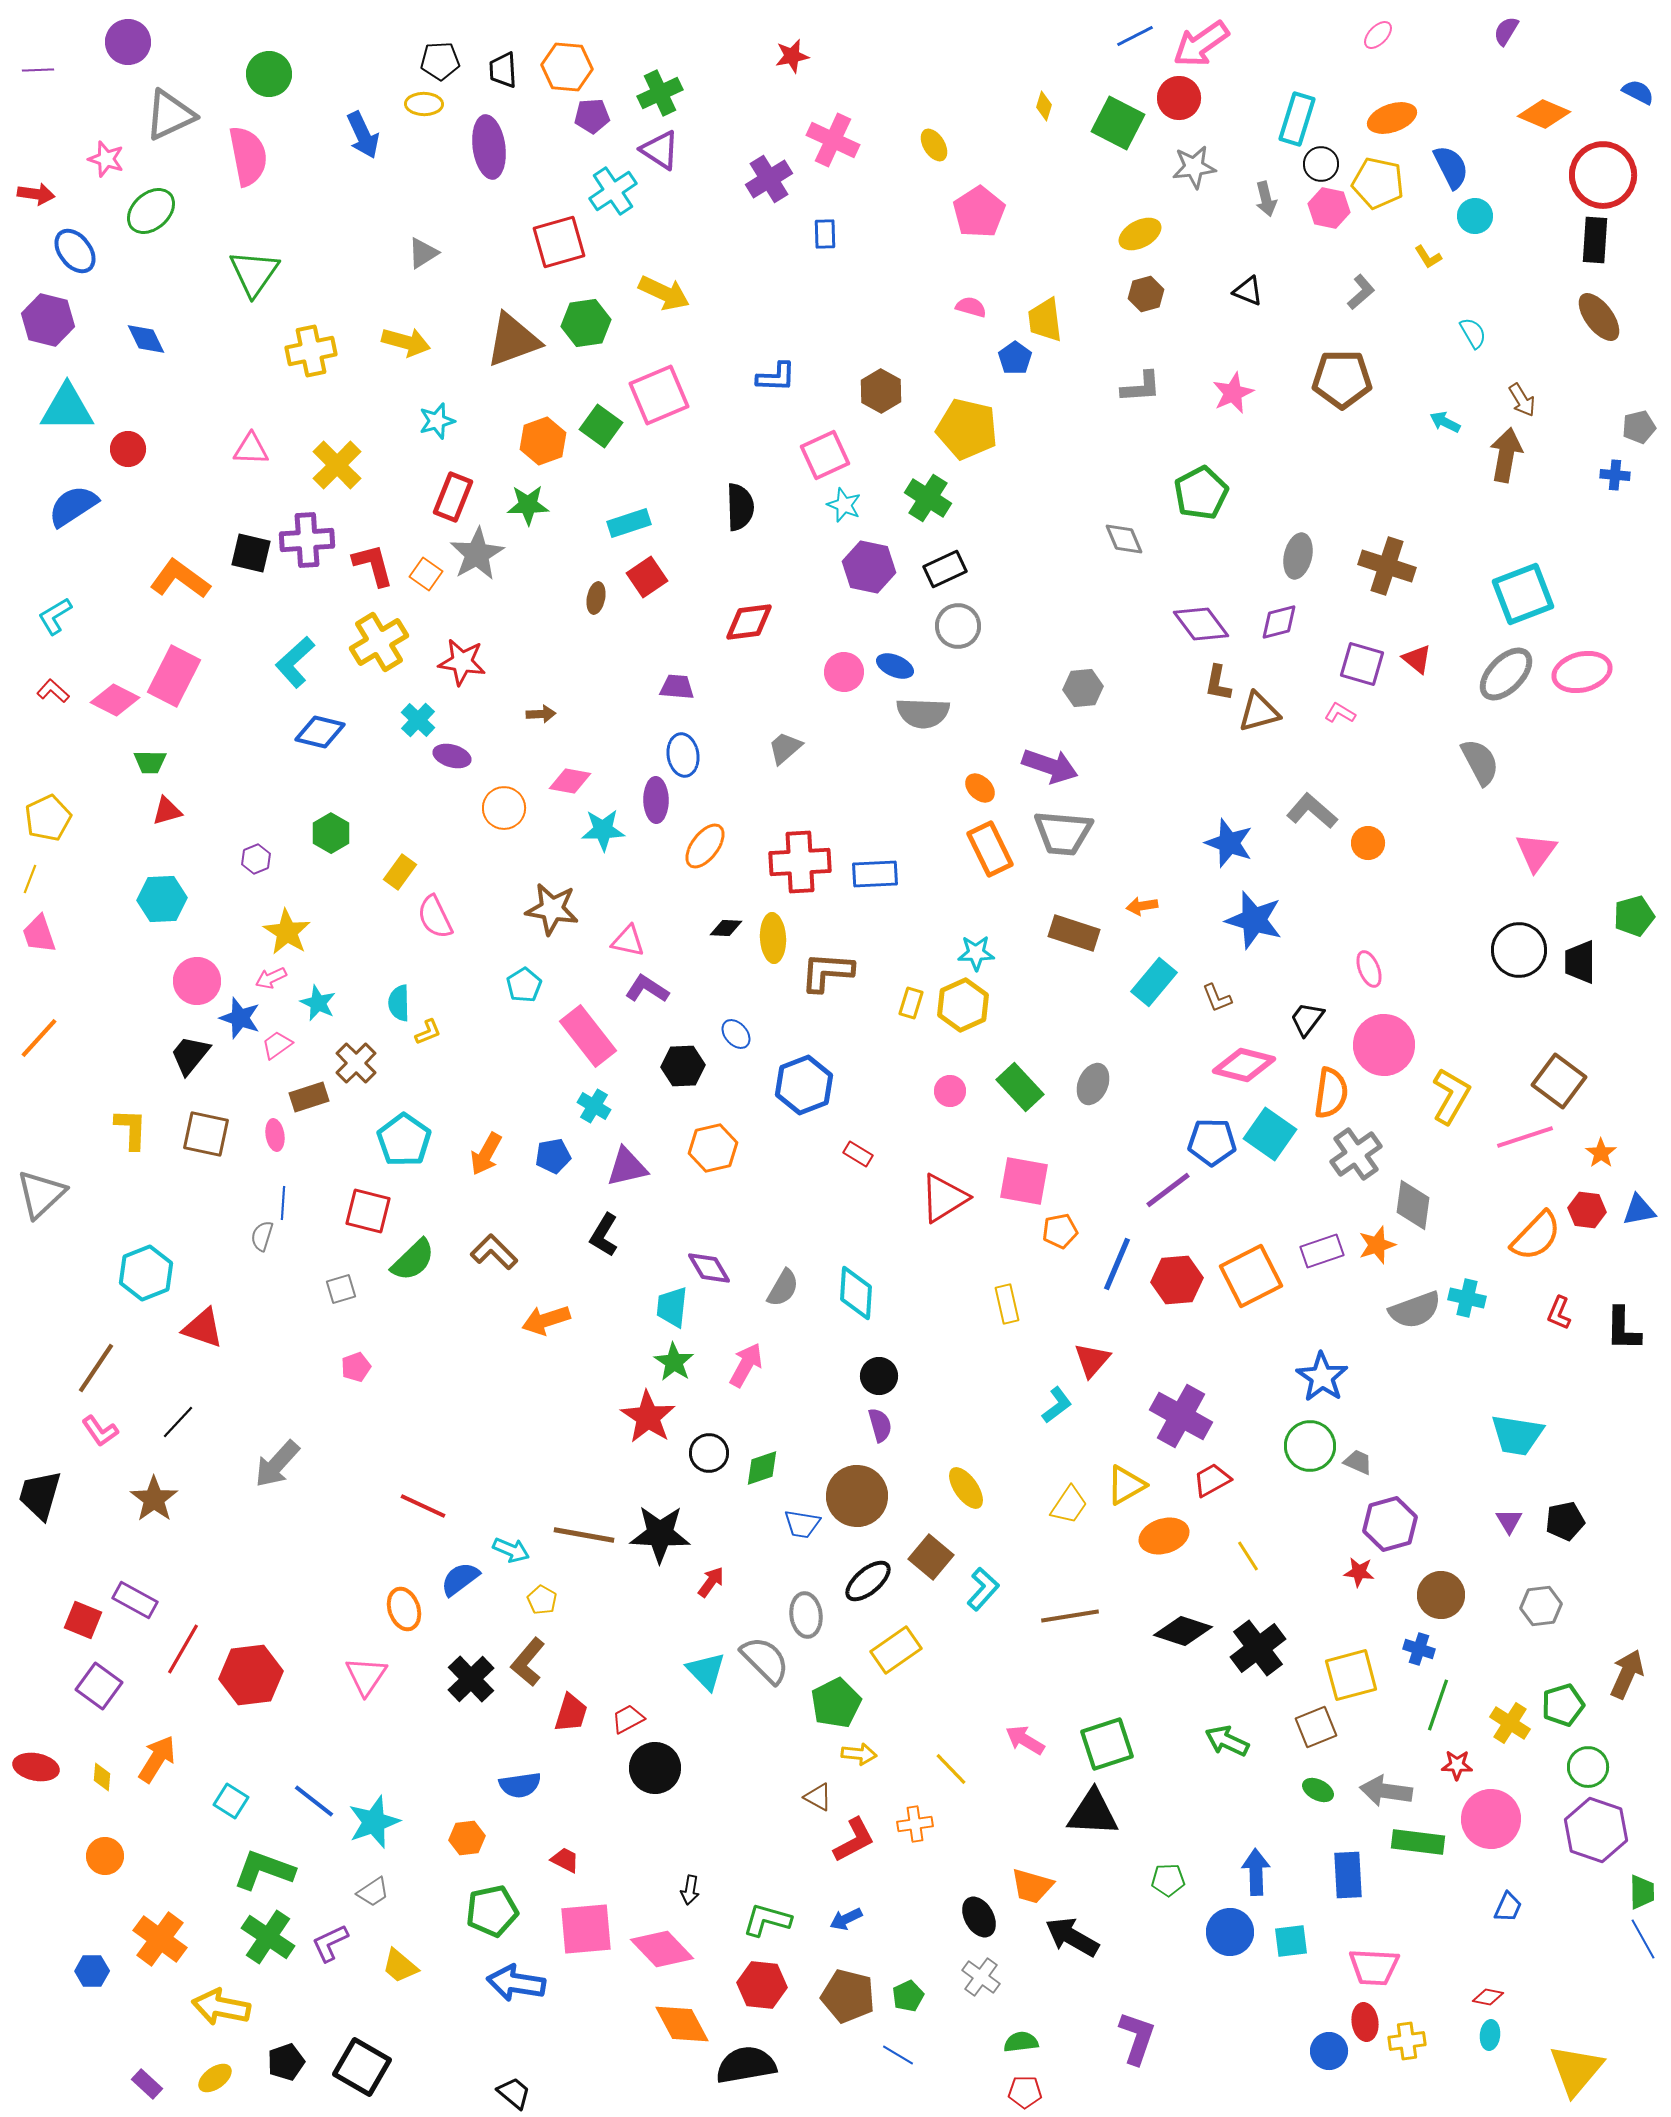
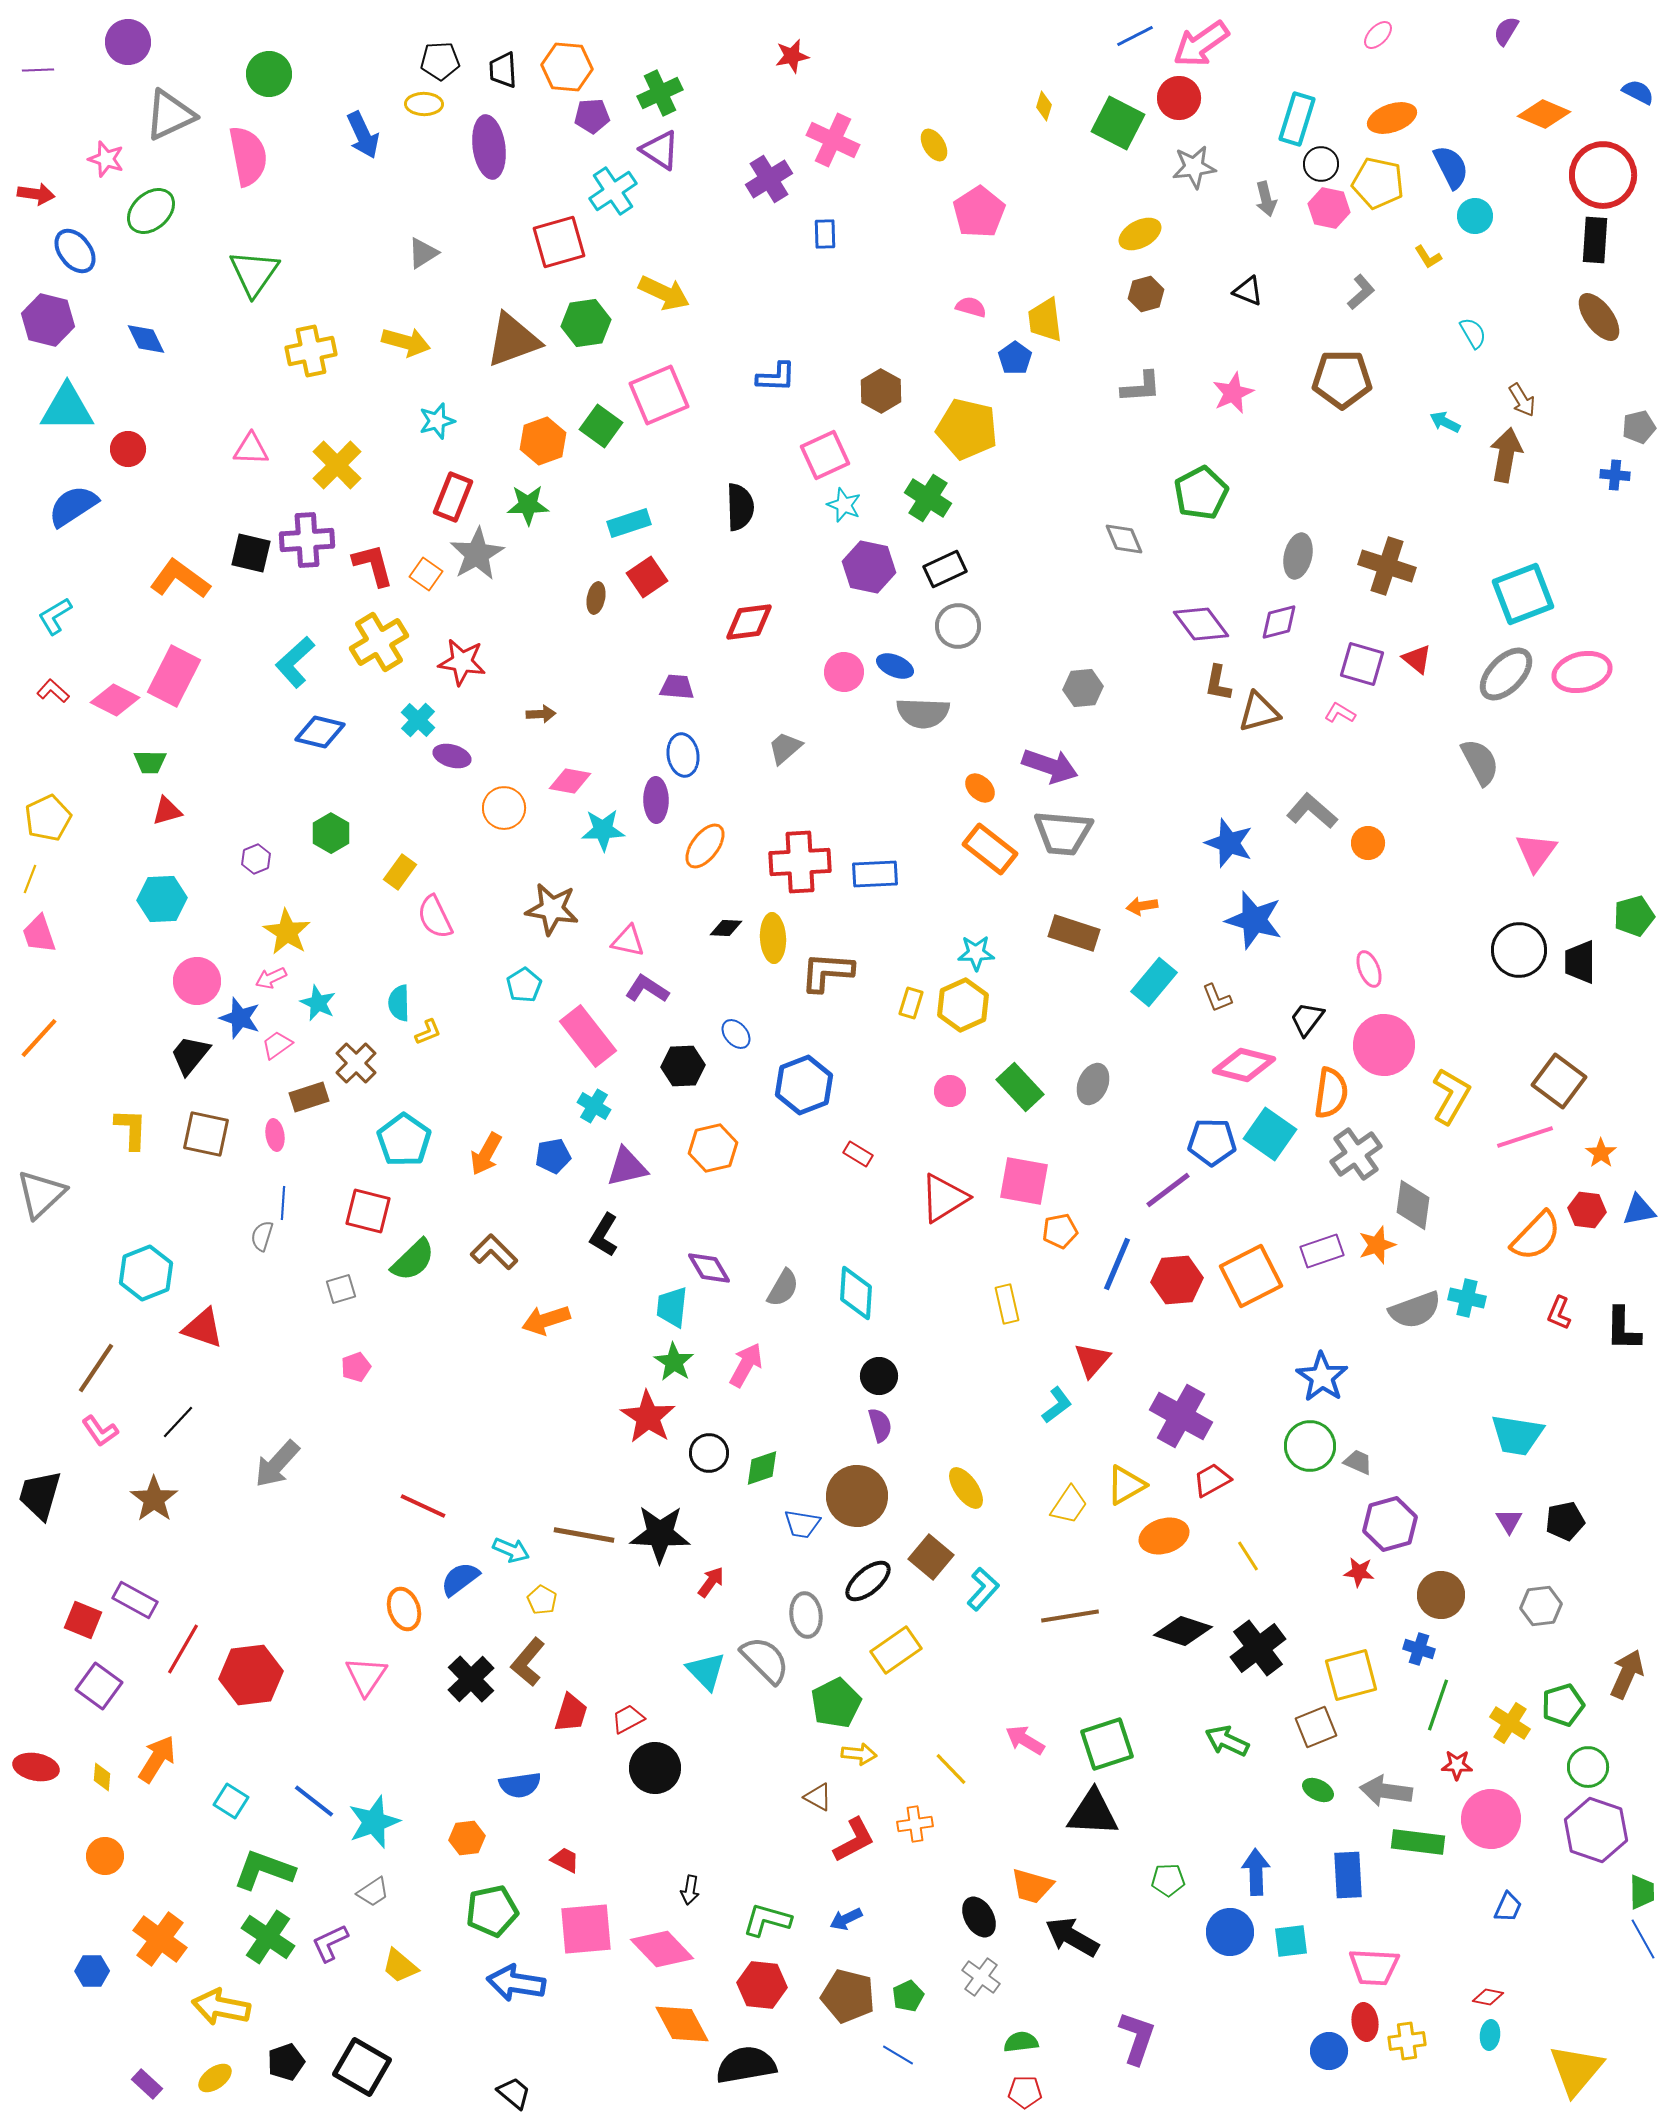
orange rectangle at (990, 849): rotated 26 degrees counterclockwise
